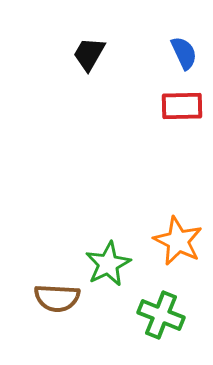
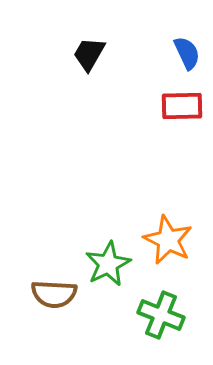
blue semicircle: moved 3 px right
orange star: moved 10 px left, 1 px up
brown semicircle: moved 3 px left, 4 px up
